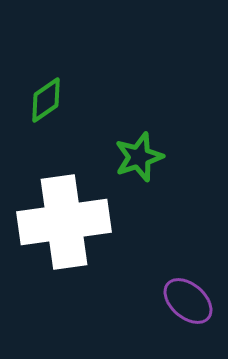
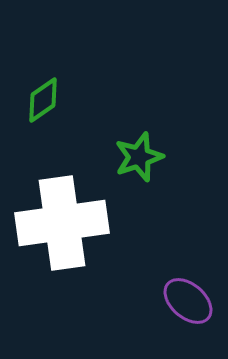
green diamond: moved 3 px left
white cross: moved 2 px left, 1 px down
